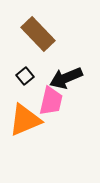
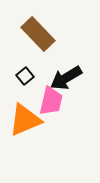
black arrow: rotated 8 degrees counterclockwise
